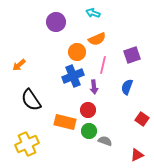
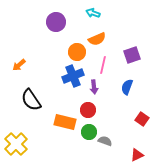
green circle: moved 1 px down
yellow cross: moved 11 px left; rotated 20 degrees counterclockwise
